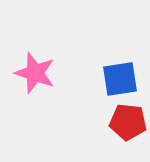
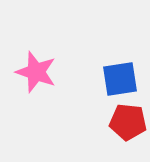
pink star: moved 1 px right, 1 px up
